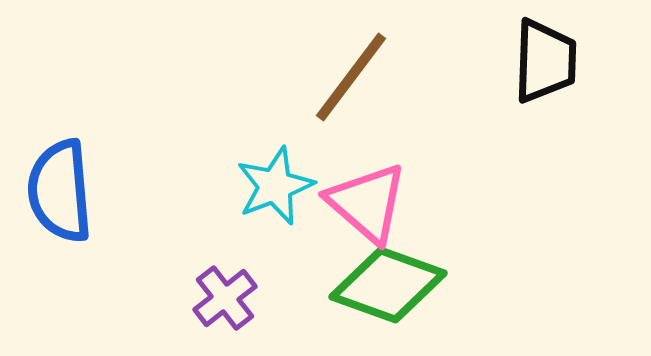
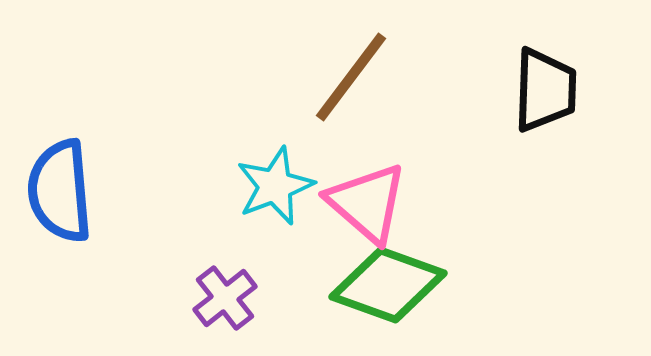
black trapezoid: moved 29 px down
